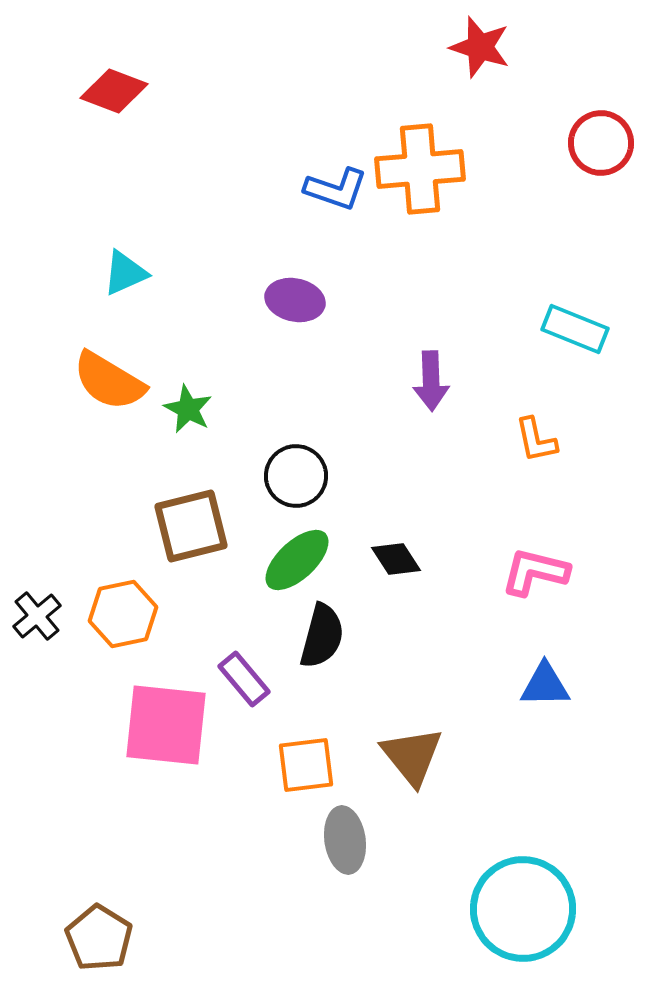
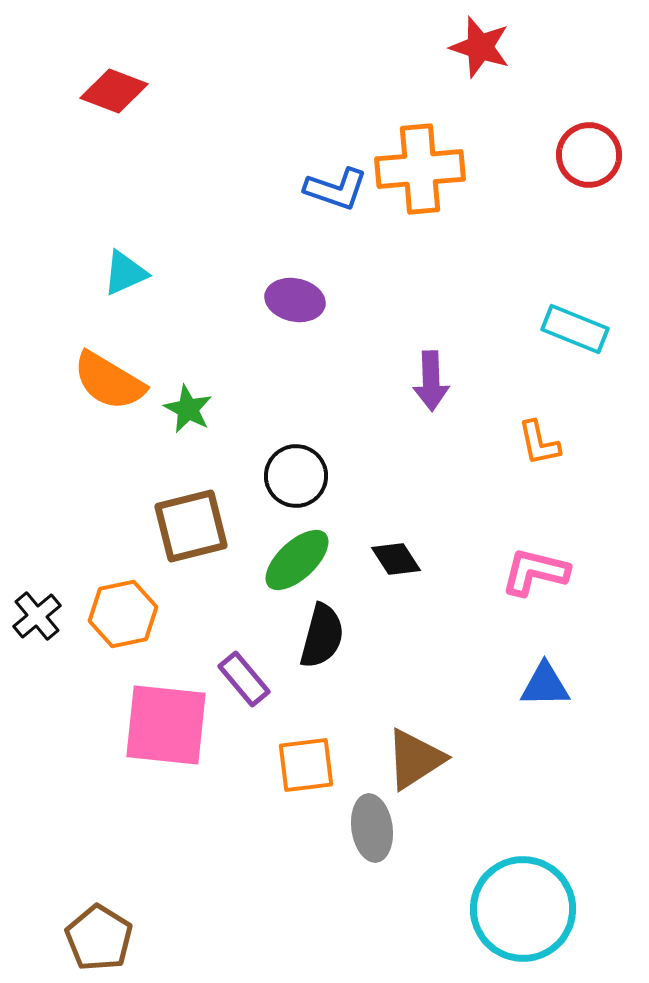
red circle: moved 12 px left, 12 px down
orange L-shape: moved 3 px right, 3 px down
brown triangle: moved 3 px right, 3 px down; rotated 36 degrees clockwise
gray ellipse: moved 27 px right, 12 px up
